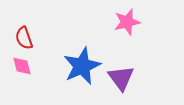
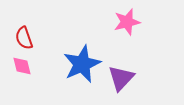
blue star: moved 2 px up
purple triangle: rotated 20 degrees clockwise
